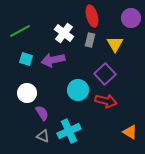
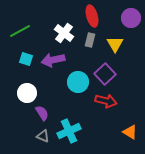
cyan circle: moved 8 px up
